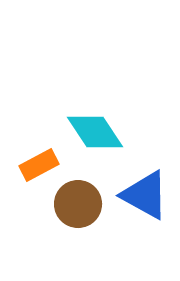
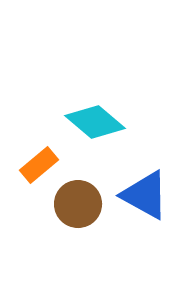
cyan diamond: moved 10 px up; rotated 16 degrees counterclockwise
orange rectangle: rotated 12 degrees counterclockwise
